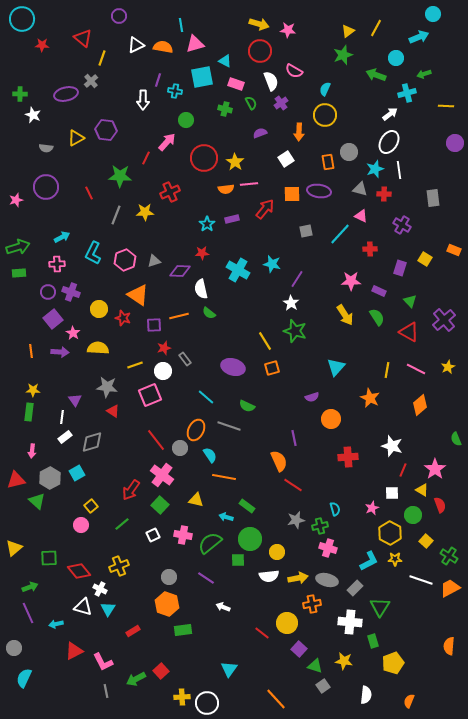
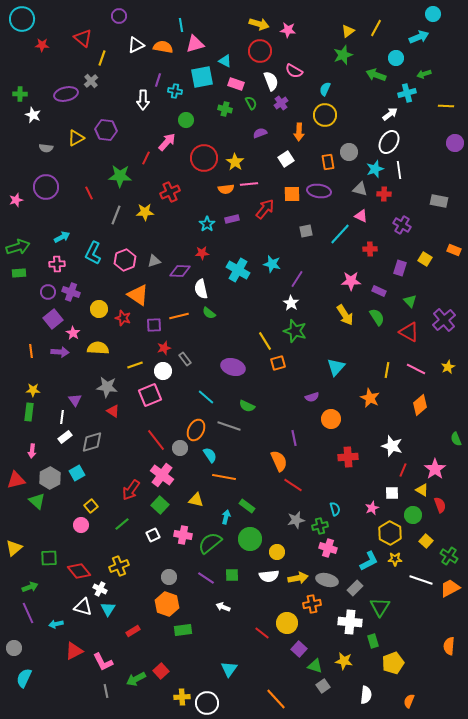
gray rectangle at (433, 198): moved 6 px right, 3 px down; rotated 72 degrees counterclockwise
orange square at (272, 368): moved 6 px right, 5 px up
cyan arrow at (226, 517): rotated 88 degrees clockwise
green square at (238, 560): moved 6 px left, 15 px down
